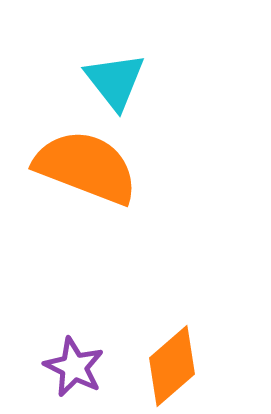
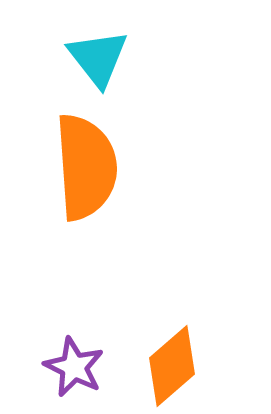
cyan triangle: moved 17 px left, 23 px up
orange semicircle: rotated 65 degrees clockwise
